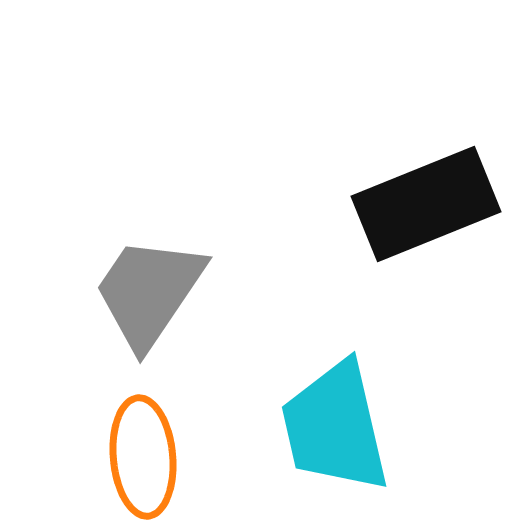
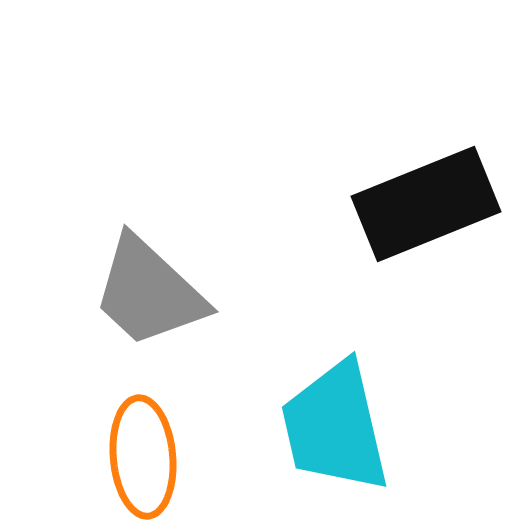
gray trapezoid: rotated 81 degrees counterclockwise
